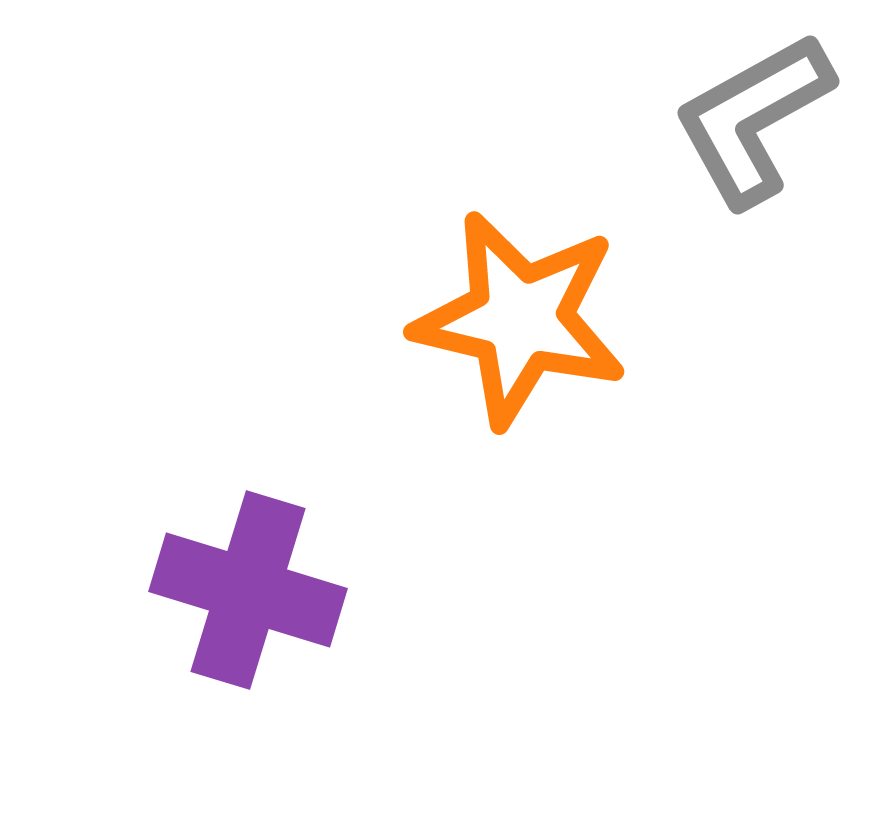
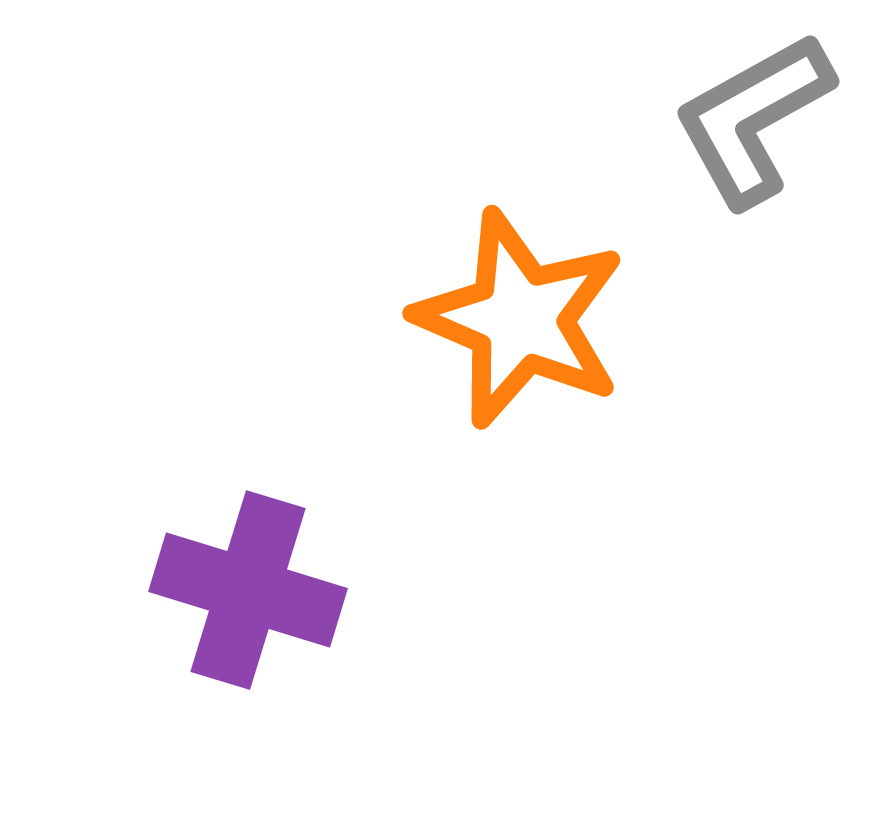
orange star: rotated 10 degrees clockwise
